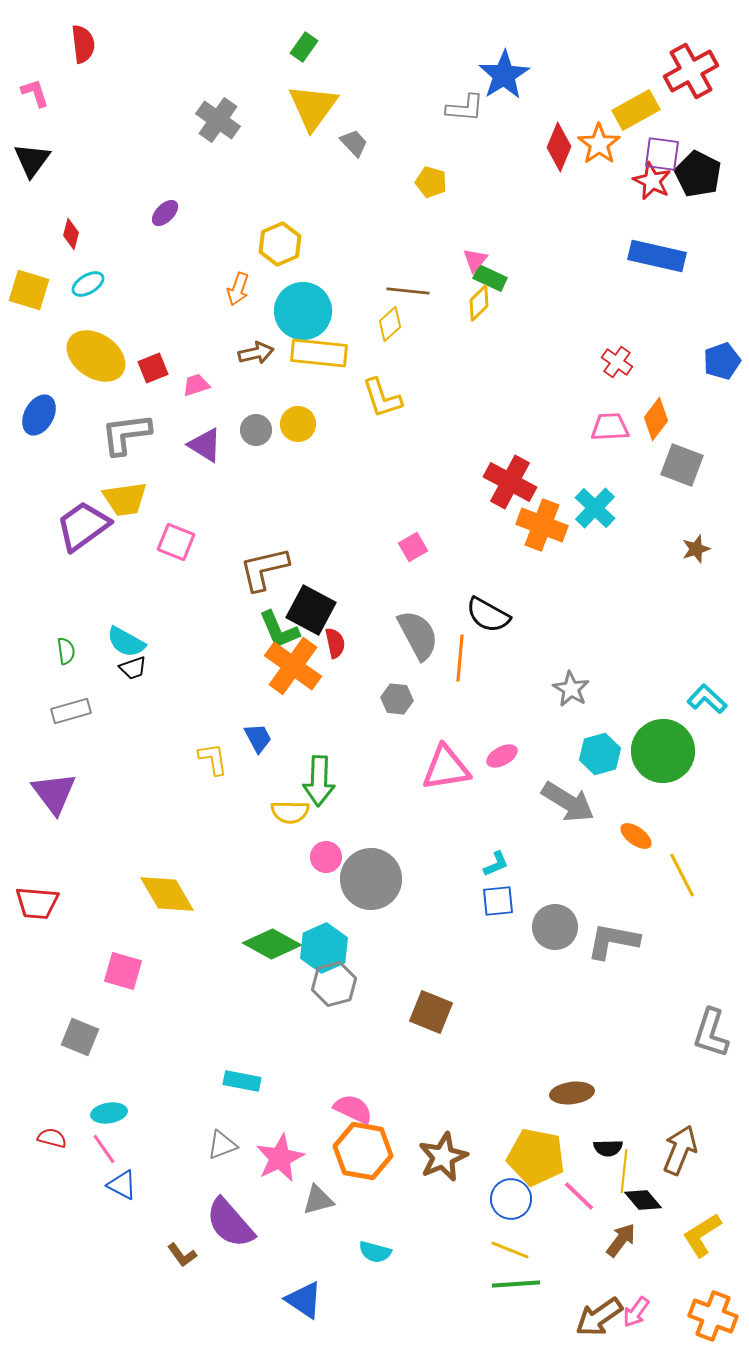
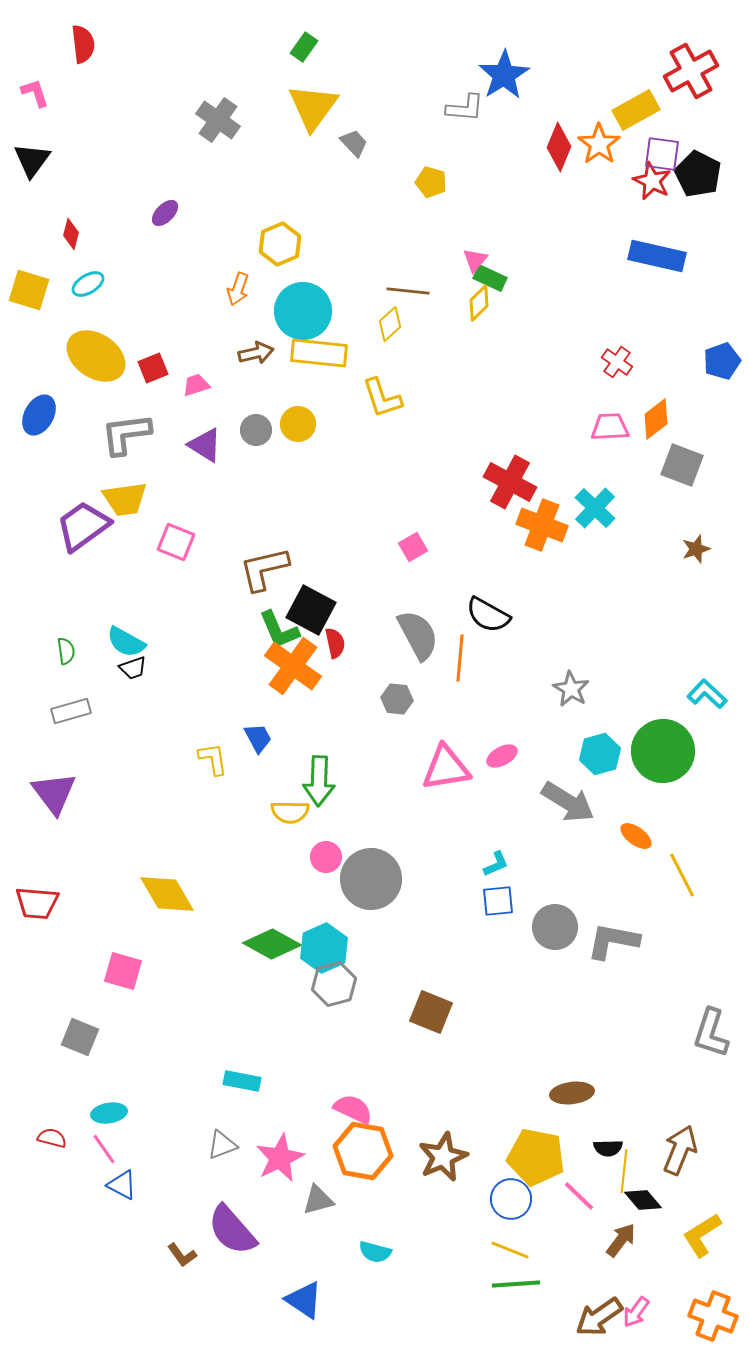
orange diamond at (656, 419): rotated 15 degrees clockwise
cyan L-shape at (707, 699): moved 5 px up
purple semicircle at (230, 1223): moved 2 px right, 7 px down
